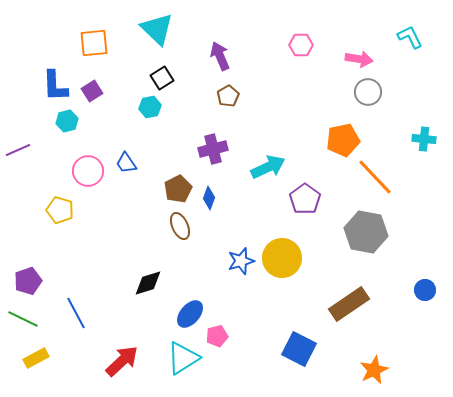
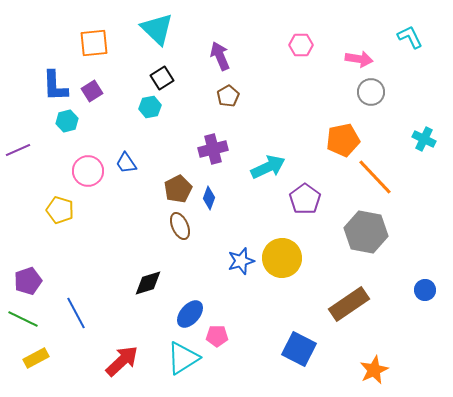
gray circle at (368, 92): moved 3 px right
cyan cross at (424, 139): rotated 20 degrees clockwise
pink pentagon at (217, 336): rotated 15 degrees clockwise
